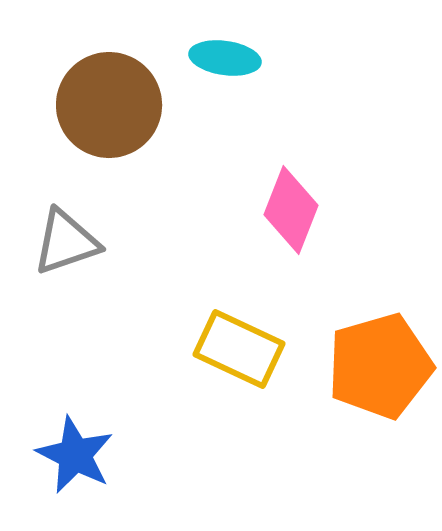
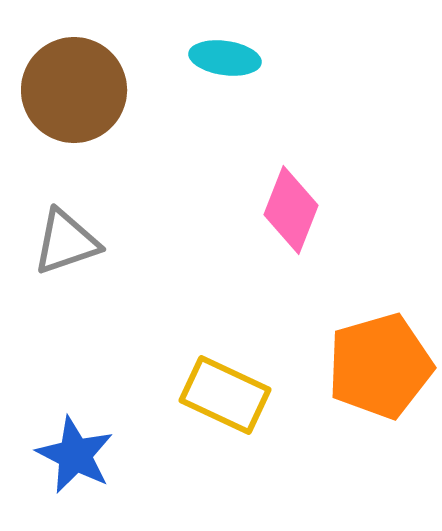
brown circle: moved 35 px left, 15 px up
yellow rectangle: moved 14 px left, 46 px down
